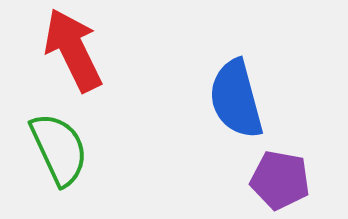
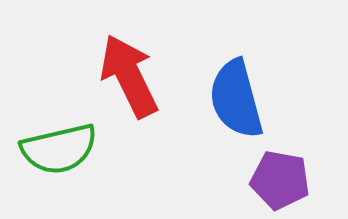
red arrow: moved 56 px right, 26 px down
green semicircle: rotated 102 degrees clockwise
